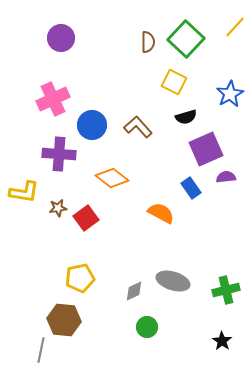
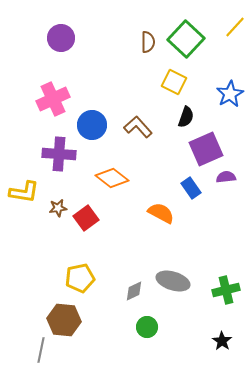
black semicircle: rotated 55 degrees counterclockwise
